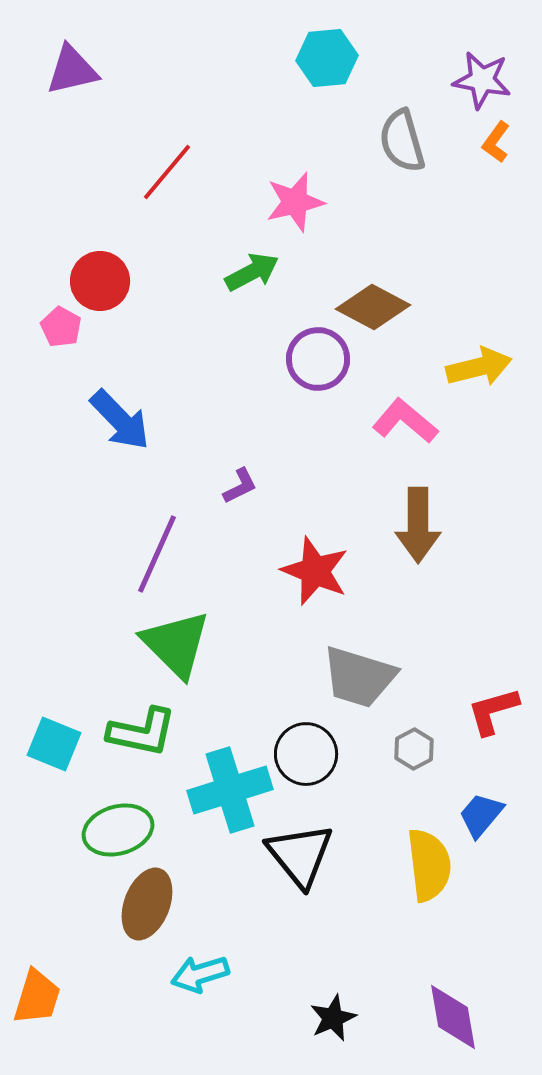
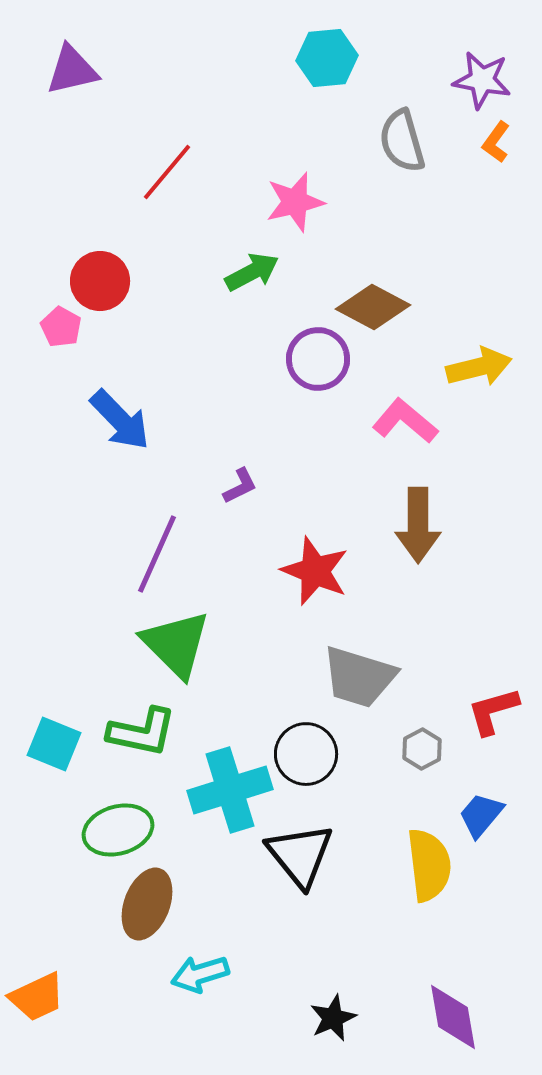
gray hexagon: moved 8 px right
orange trapezoid: rotated 48 degrees clockwise
